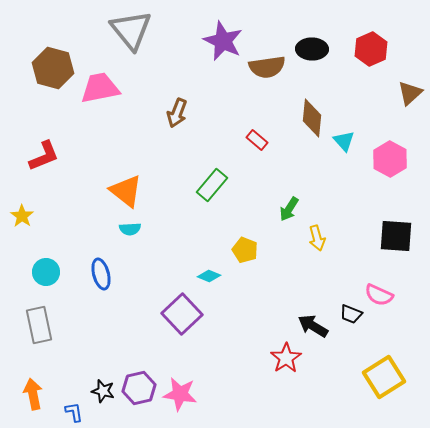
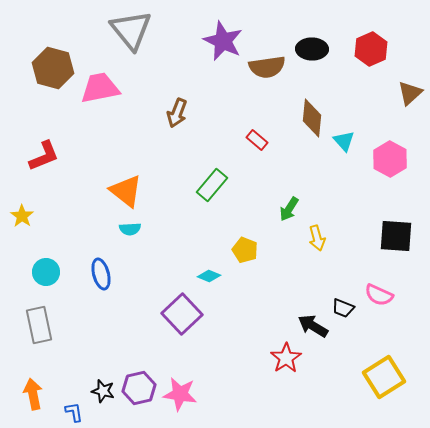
black trapezoid: moved 8 px left, 6 px up
